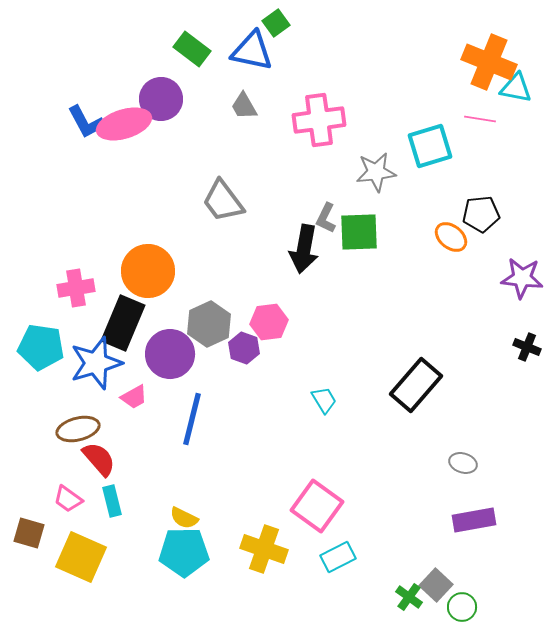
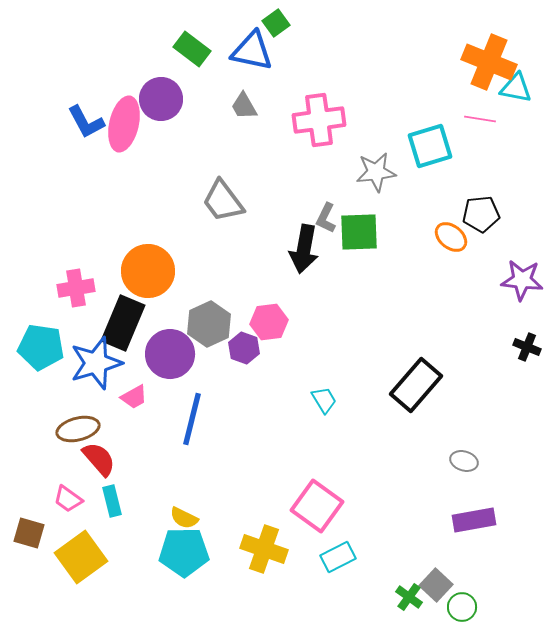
pink ellipse at (124, 124): rotated 60 degrees counterclockwise
purple star at (522, 278): moved 2 px down
gray ellipse at (463, 463): moved 1 px right, 2 px up
yellow square at (81, 557): rotated 30 degrees clockwise
